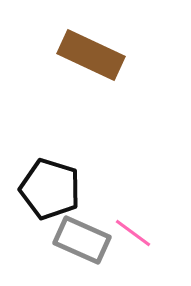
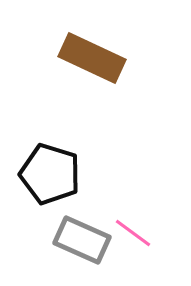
brown rectangle: moved 1 px right, 3 px down
black pentagon: moved 15 px up
